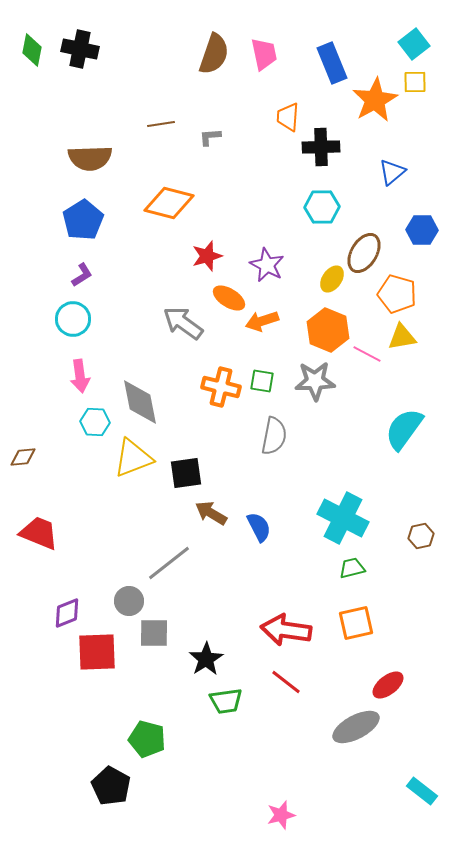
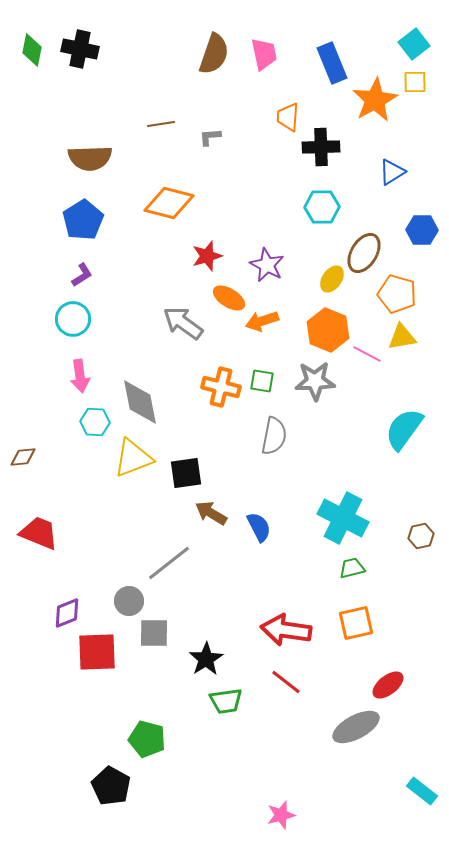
blue triangle at (392, 172): rotated 8 degrees clockwise
